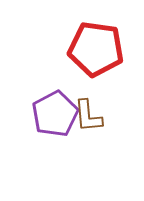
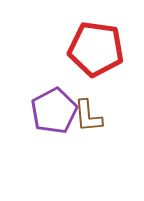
purple pentagon: moved 1 px left, 3 px up
